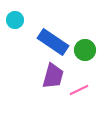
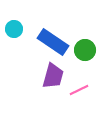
cyan circle: moved 1 px left, 9 px down
